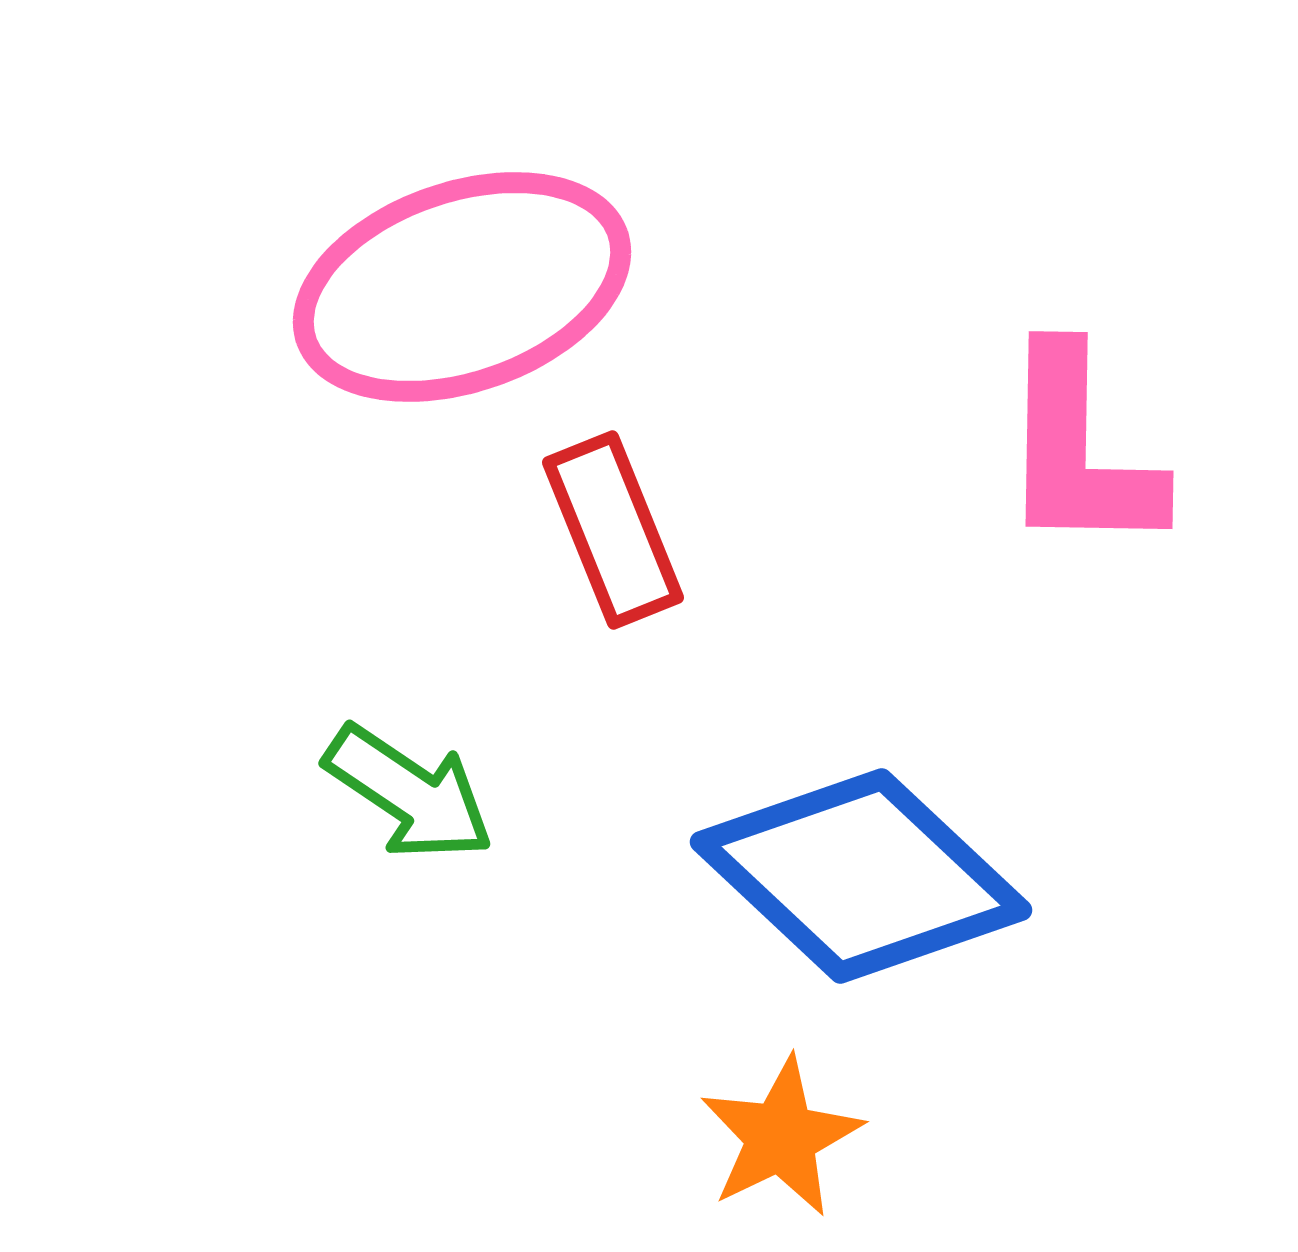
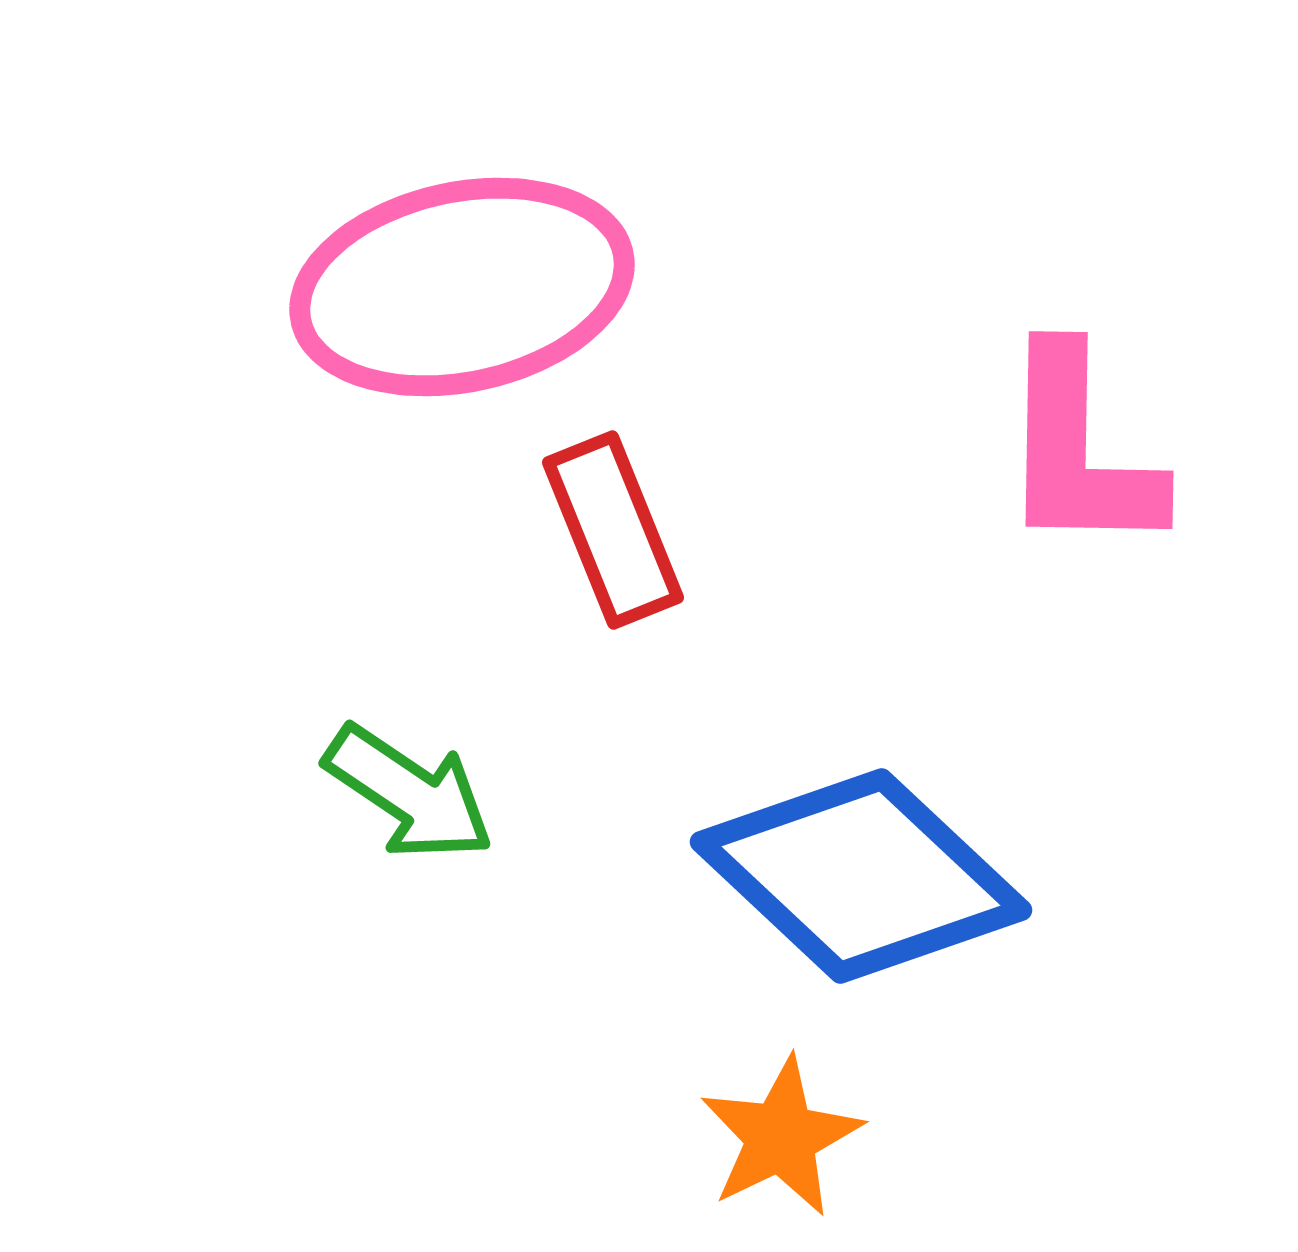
pink ellipse: rotated 7 degrees clockwise
